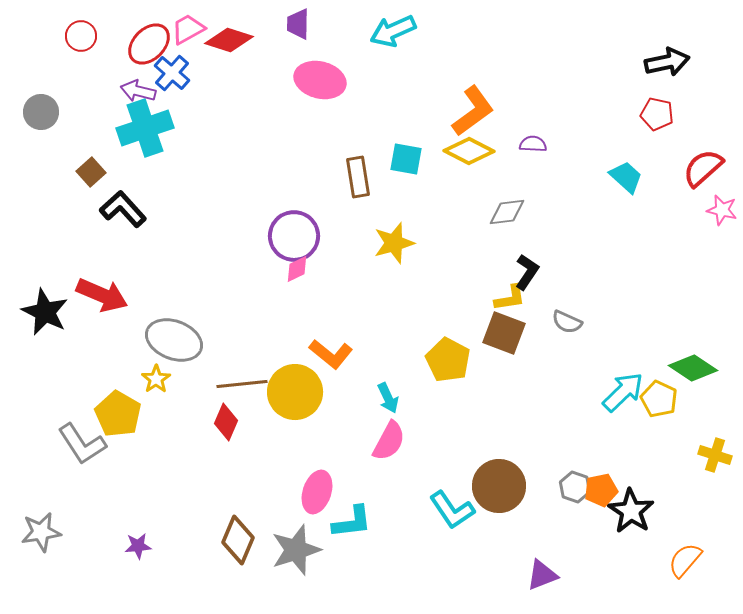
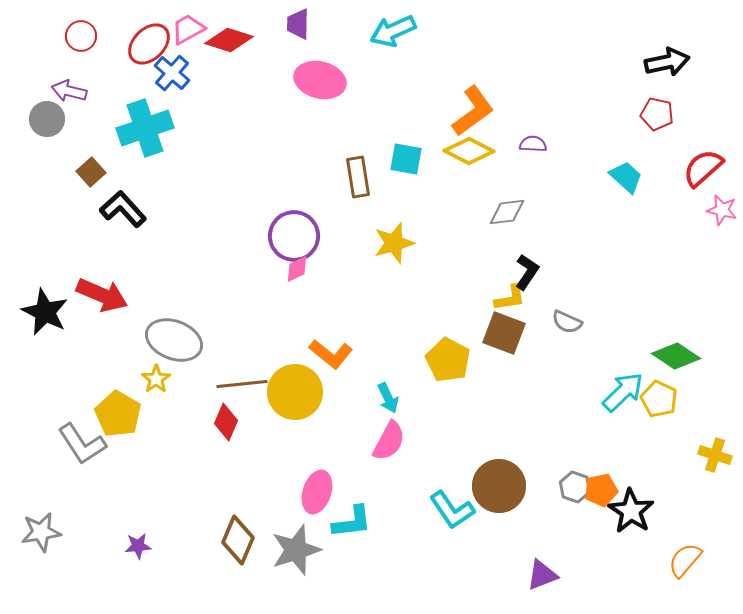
purple arrow at (138, 91): moved 69 px left
gray circle at (41, 112): moved 6 px right, 7 px down
green diamond at (693, 368): moved 17 px left, 12 px up
